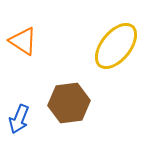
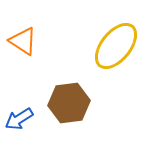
blue arrow: rotated 36 degrees clockwise
